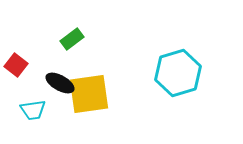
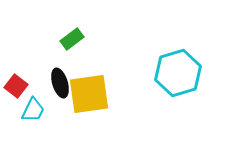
red square: moved 21 px down
black ellipse: rotated 44 degrees clockwise
cyan trapezoid: rotated 56 degrees counterclockwise
